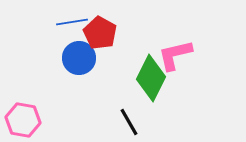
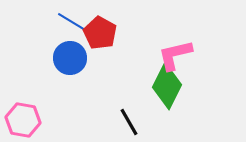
blue line: rotated 40 degrees clockwise
blue circle: moved 9 px left
green diamond: moved 16 px right, 8 px down
